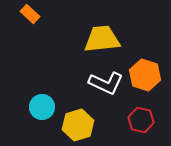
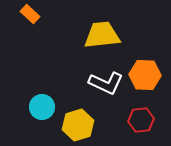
yellow trapezoid: moved 4 px up
orange hexagon: rotated 16 degrees counterclockwise
red hexagon: rotated 20 degrees counterclockwise
